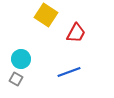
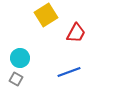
yellow square: rotated 25 degrees clockwise
cyan circle: moved 1 px left, 1 px up
